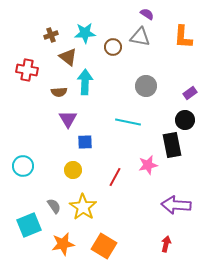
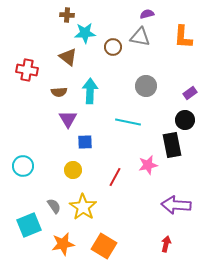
purple semicircle: rotated 48 degrees counterclockwise
brown cross: moved 16 px right, 20 px up; rotated 24 degrees clockwise
cyan arrow: moved 5 px right, 9 px down
